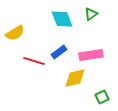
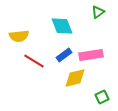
green triangle: moved 7 px right, 2 px up
cyan diamond: moved 7 px down
yellow semicircle: moved 4 px right, 3 px down; rotated 24 degrees clockwise
blue rectangle: moved 5 px right, 3 px down
red line: rotated 15 degrees clockwise
